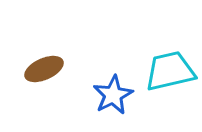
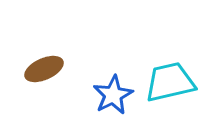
cyan trapezoid: moved 11 px down
